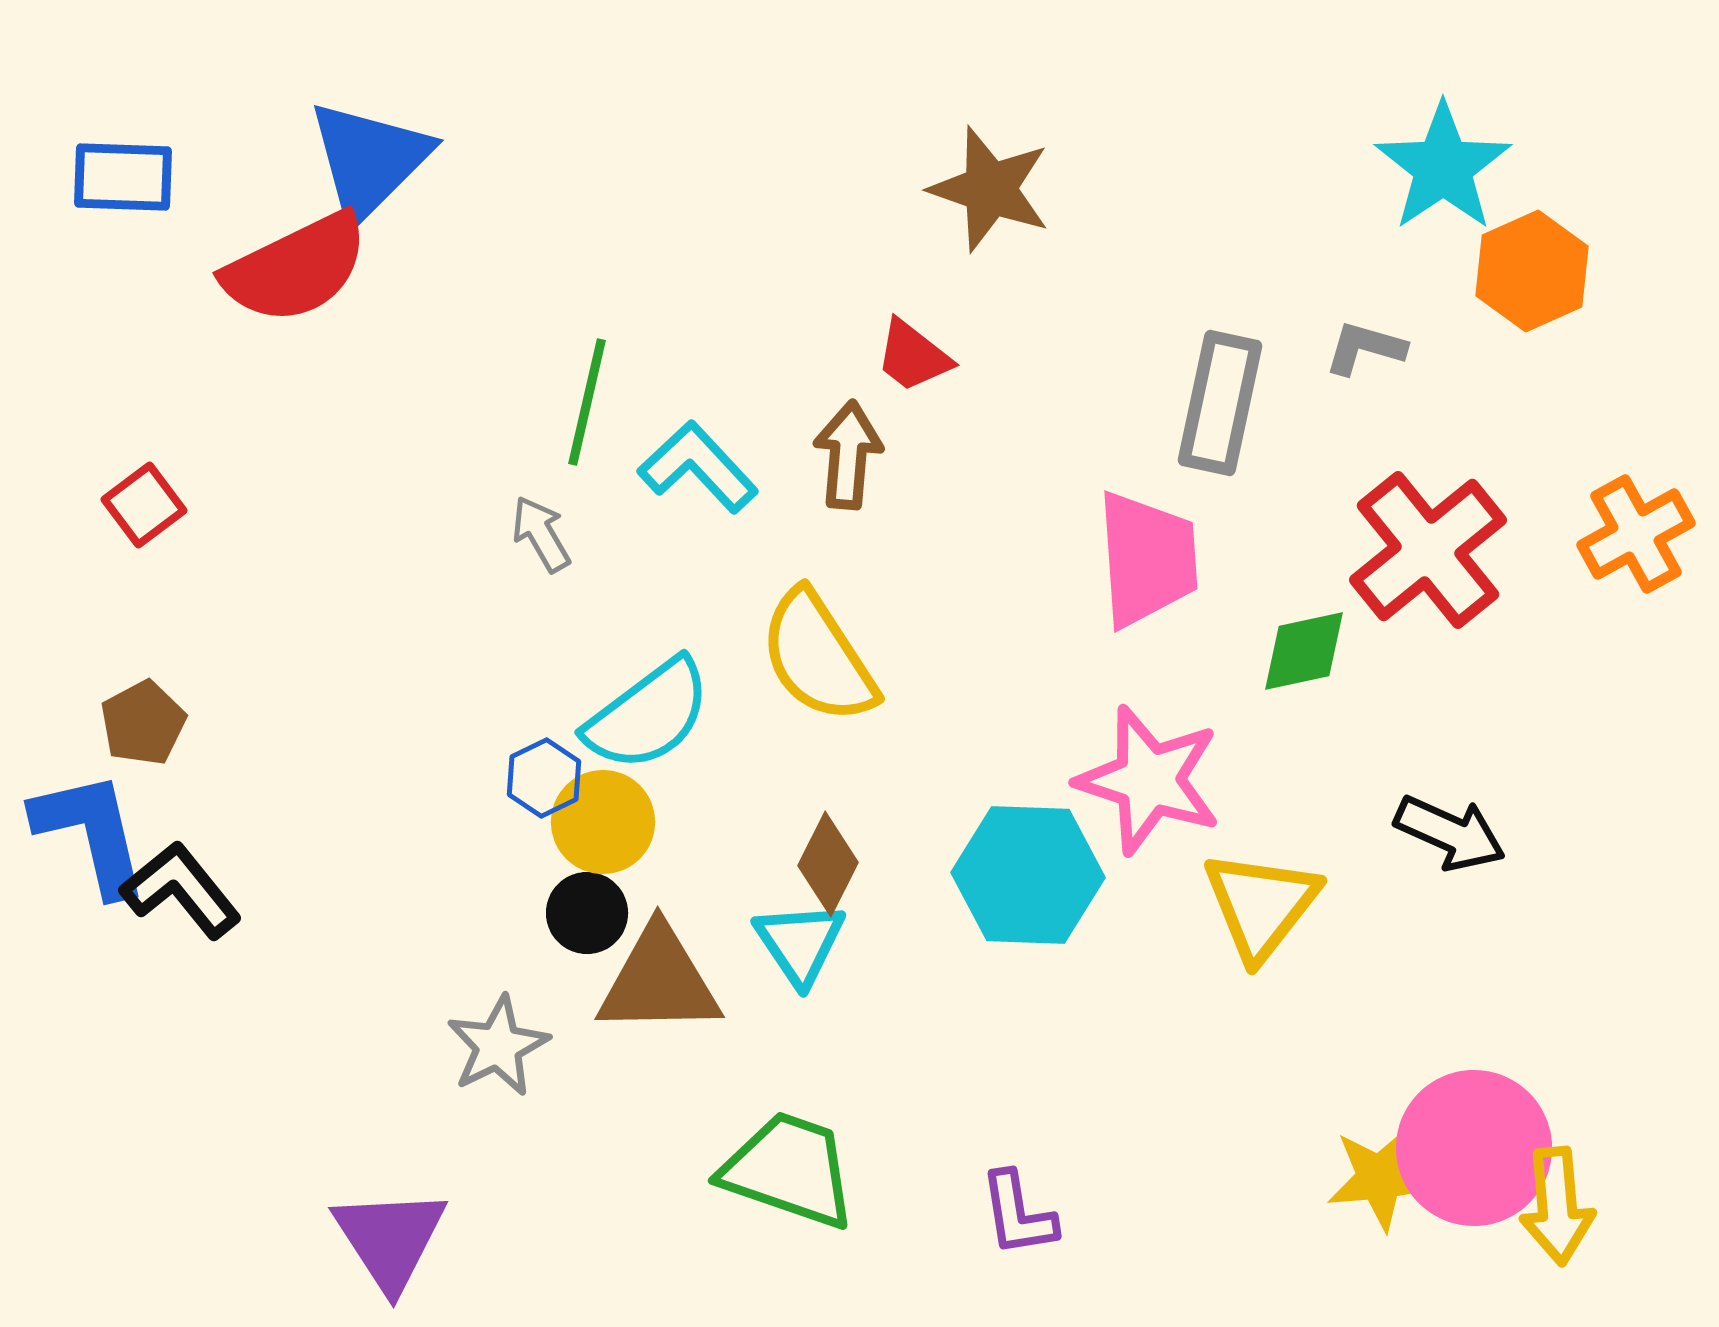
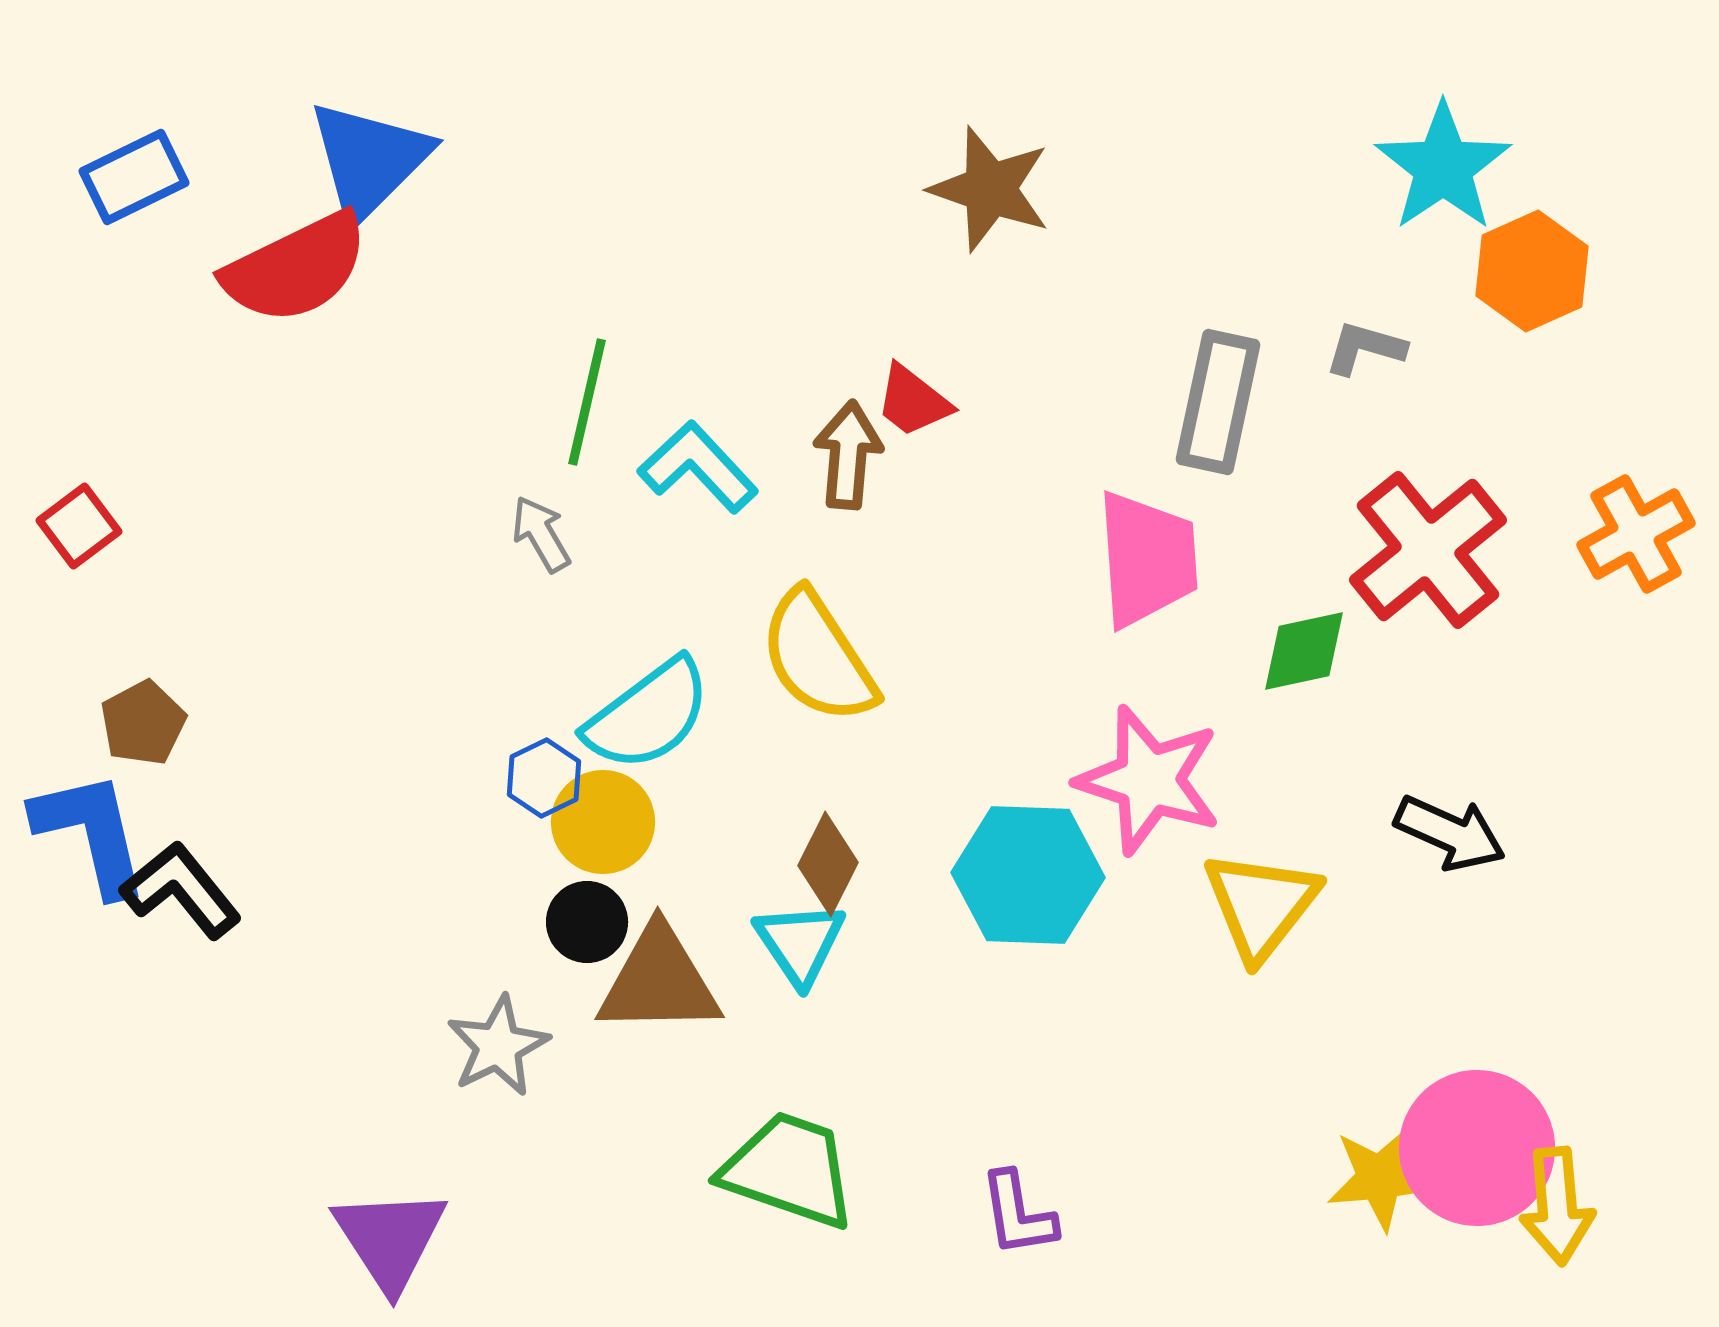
blue rectangle: moved 11 px right; rotated 28 degrees counterclockwise
red trapezoid: moved 45 px down
gray rectangle: moved 2 px left, 1 px up
red square: moved 65 px left, 21 px down
black circle: moved 9 px down
pink circle: moved 3 px right
